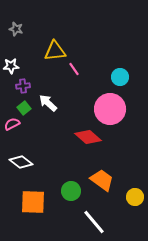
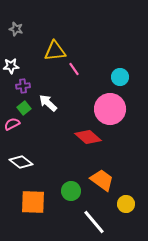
yellow circle: moved 9 px left, 7 px down
